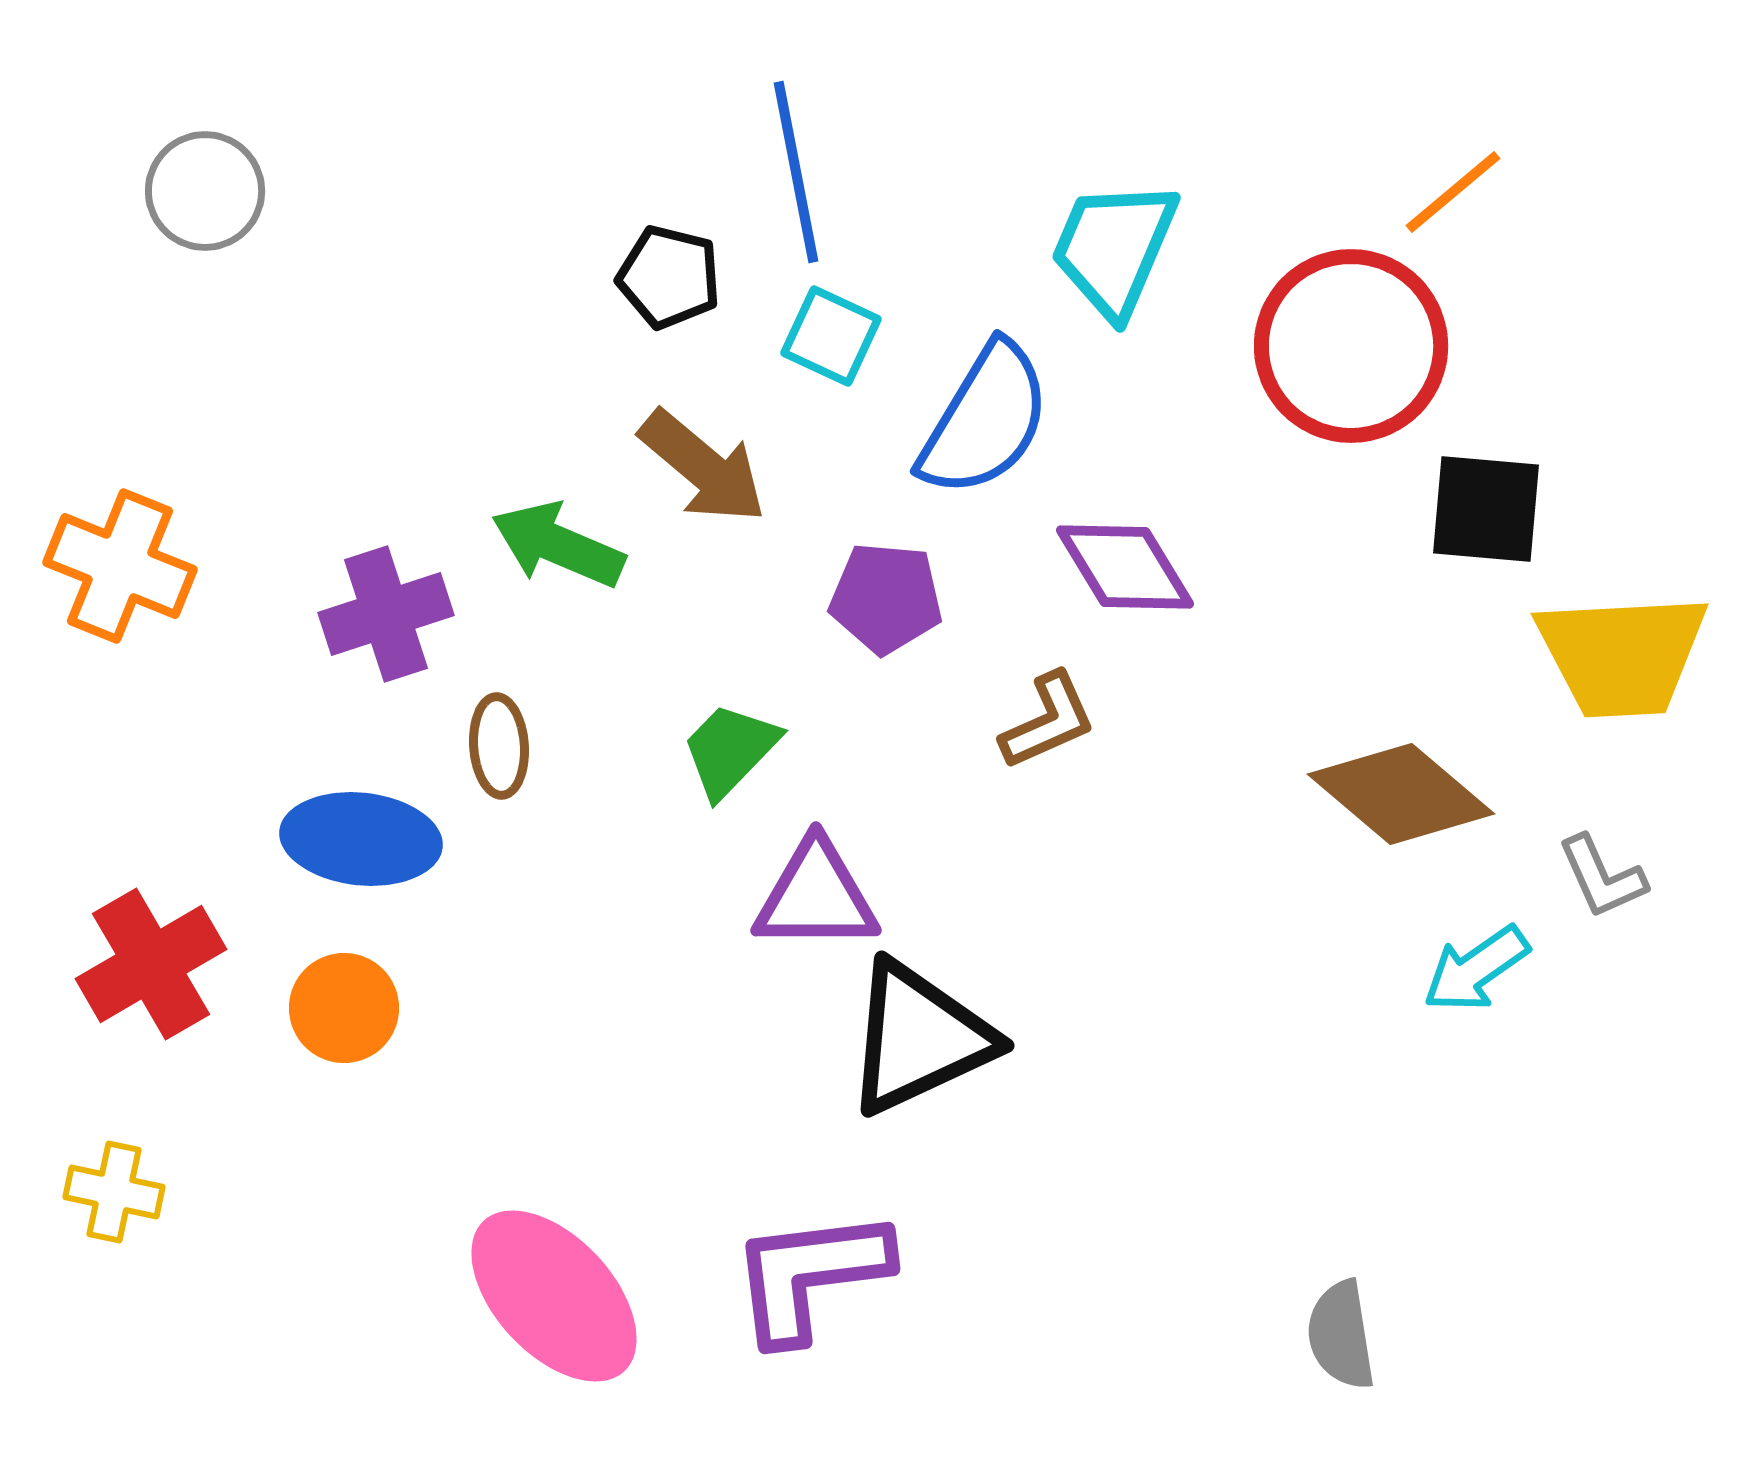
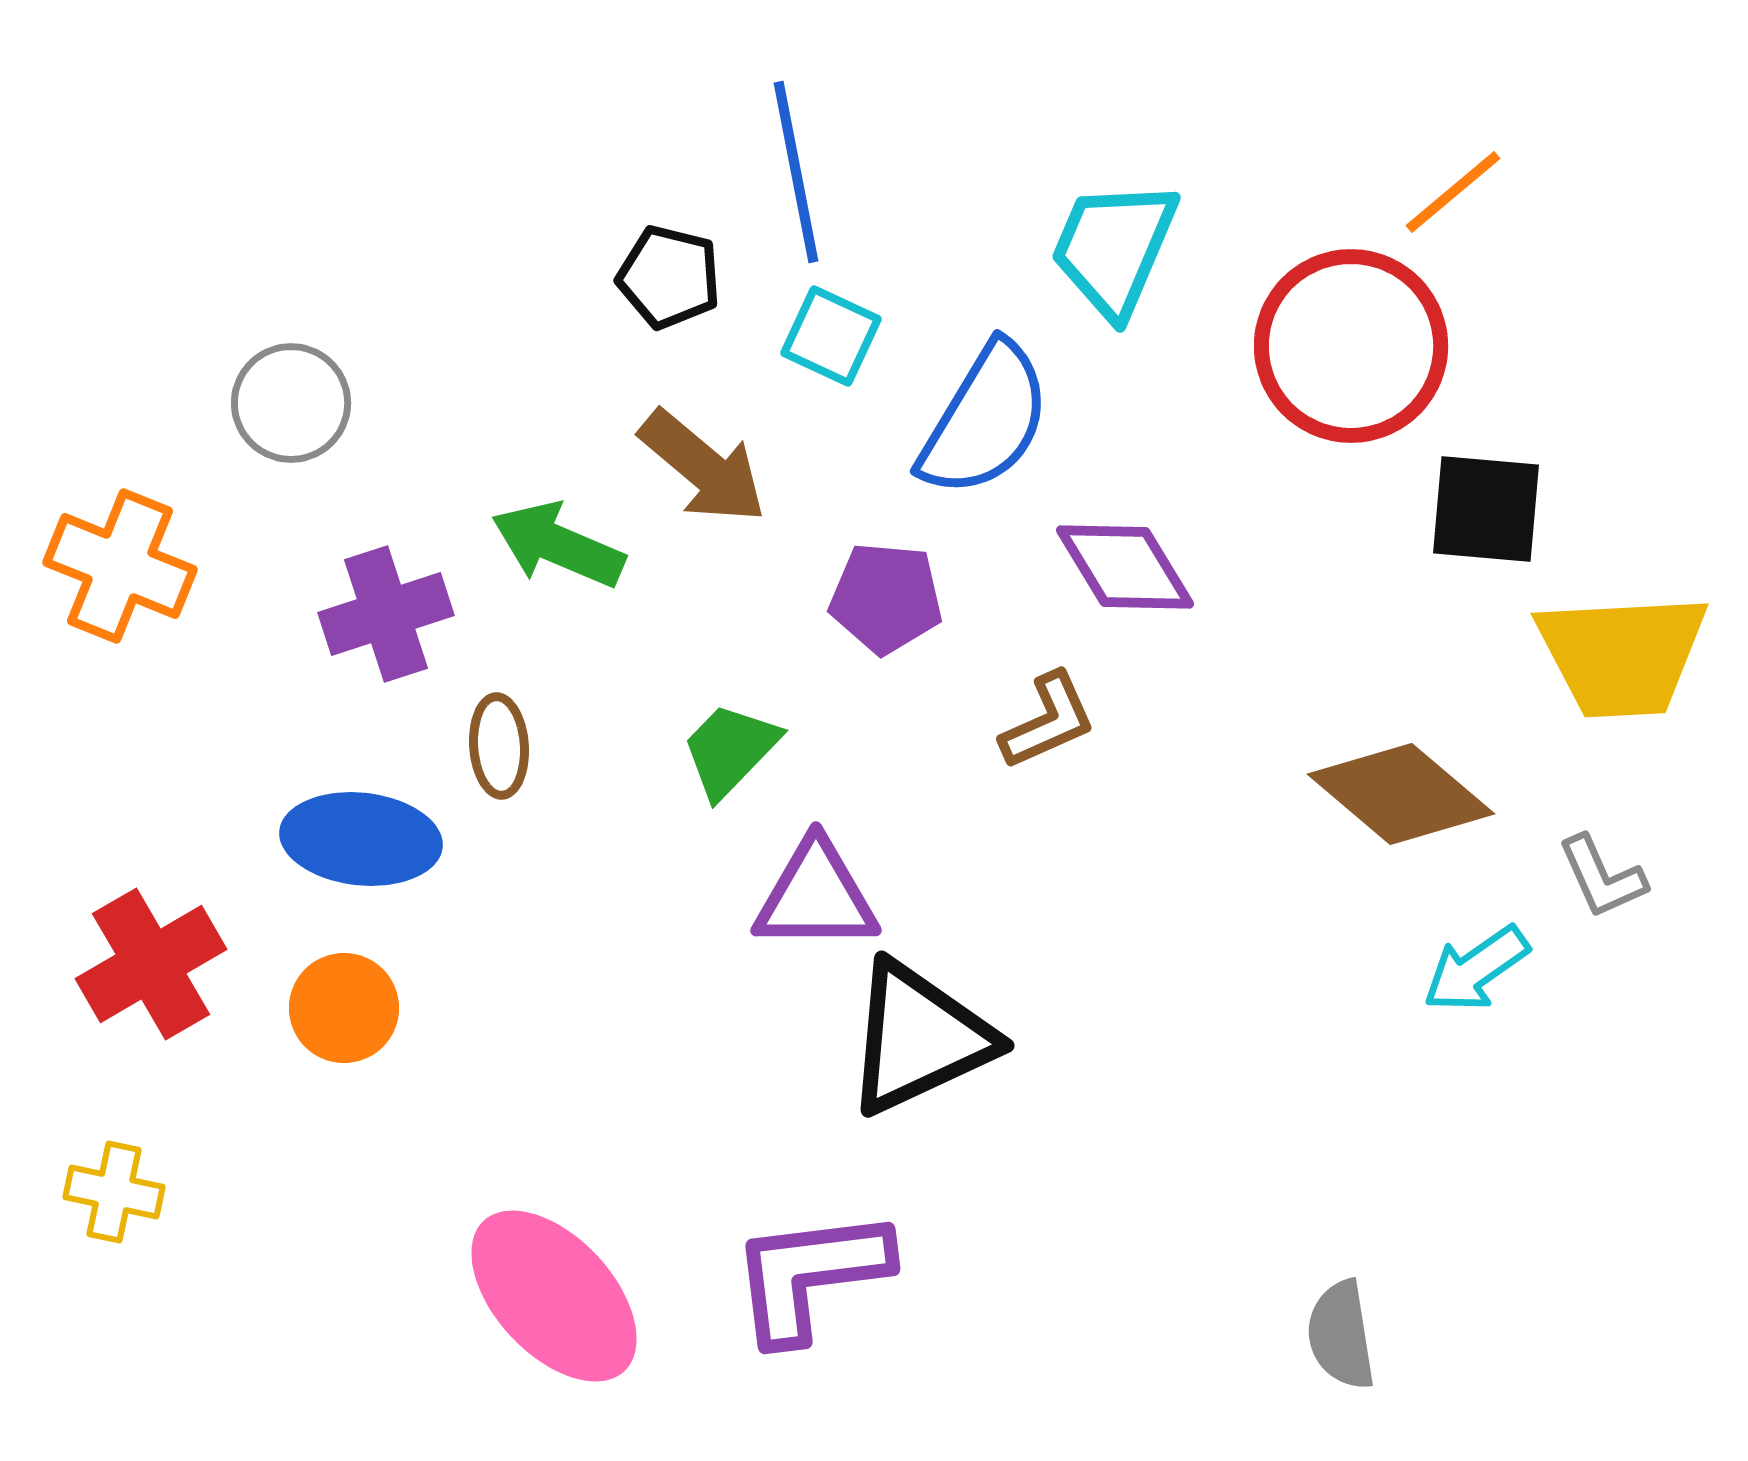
gray circle: moved 86 px right, 212 px down
